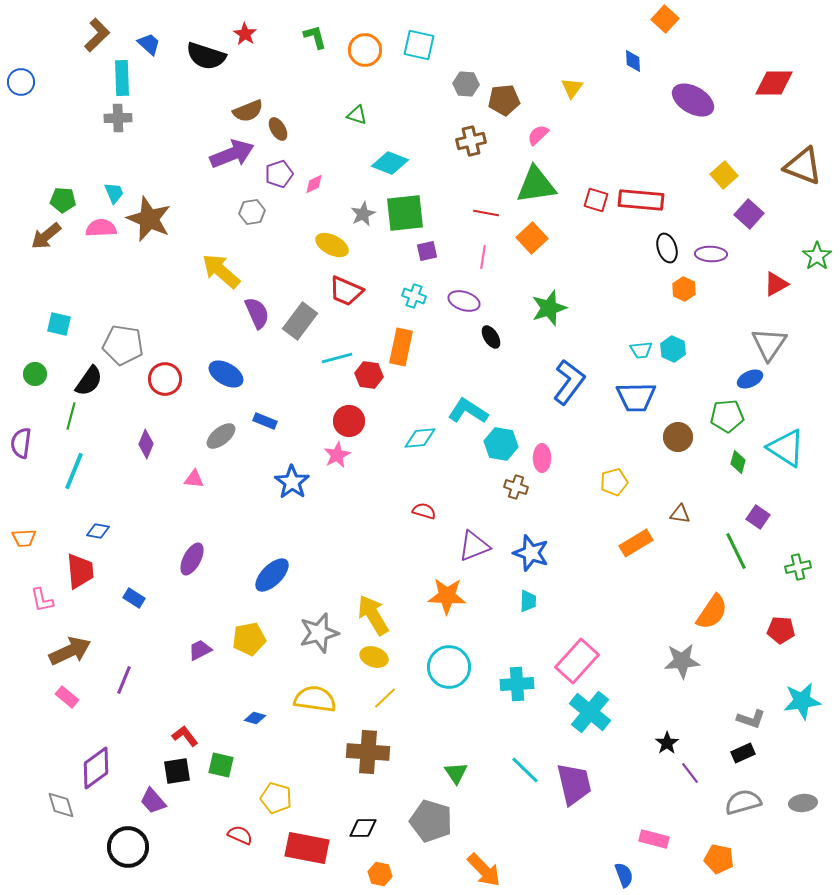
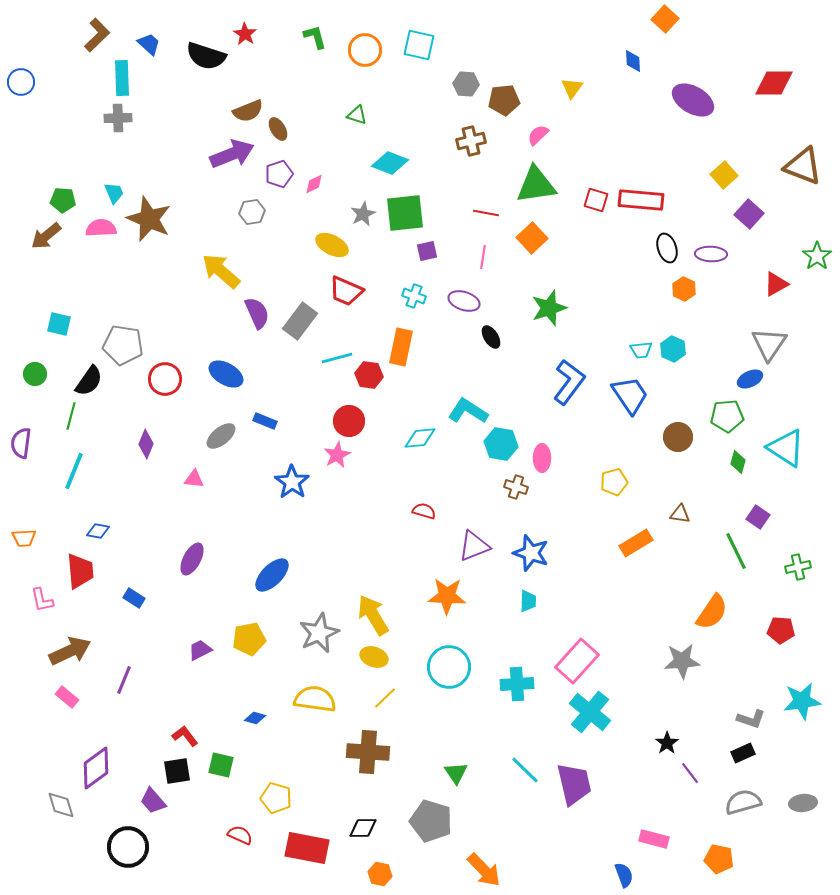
blue trapezoid at (636, 397): moved 6 px left, 2 px up; rotated 123 degrees counterclockwise
gray star at (319, 633): rotated 9 degrees counterclockwise
